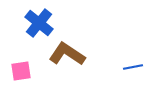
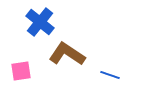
blue cross: moved 1 px right, 1 px up
blue line: moved 23 px left, 8 px down; rotated 30 degrees clockwise
